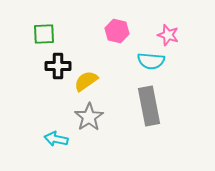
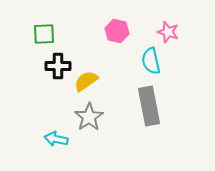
pink star: moved 3 px up
cyan semicircle: rotated 72 degrees clockwise
